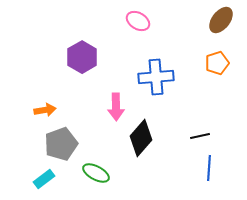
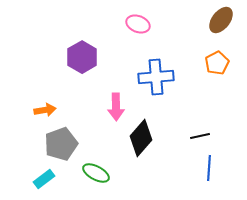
pink ellipse: moved 3 px down; rotated 10 degrees counterclockwise
orange pentagon: rotated 10 degrees counterclockwise
